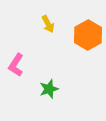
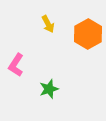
orange hexagon: moved 1 px up
